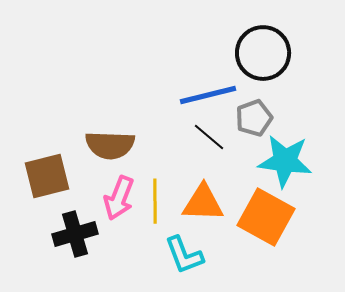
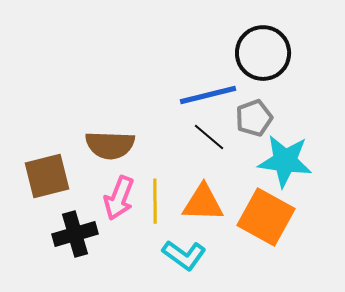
cyan L-shape: rotated 33 degrees counterclockwise
